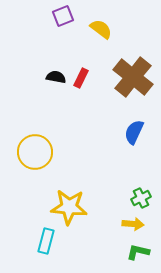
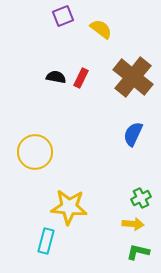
blue semicircle: moved 1 px left, 2 px down
